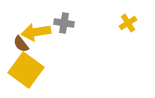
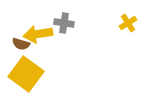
yellow arrow: moved 2 px right, 2 px down
brown semicircle: rotated 36 degrees counterclockwise
yellow square: moved 4 px down
